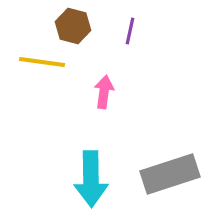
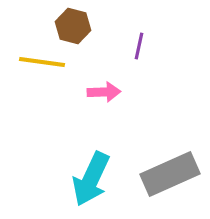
purple line: moved 9 px right, 15 px down
pink arrow: rotated 80 degrees clockwise
gray rectangle: rotated 6 degrees counterclockwise
cyan arrow: rotated 26 degrees clockwise
